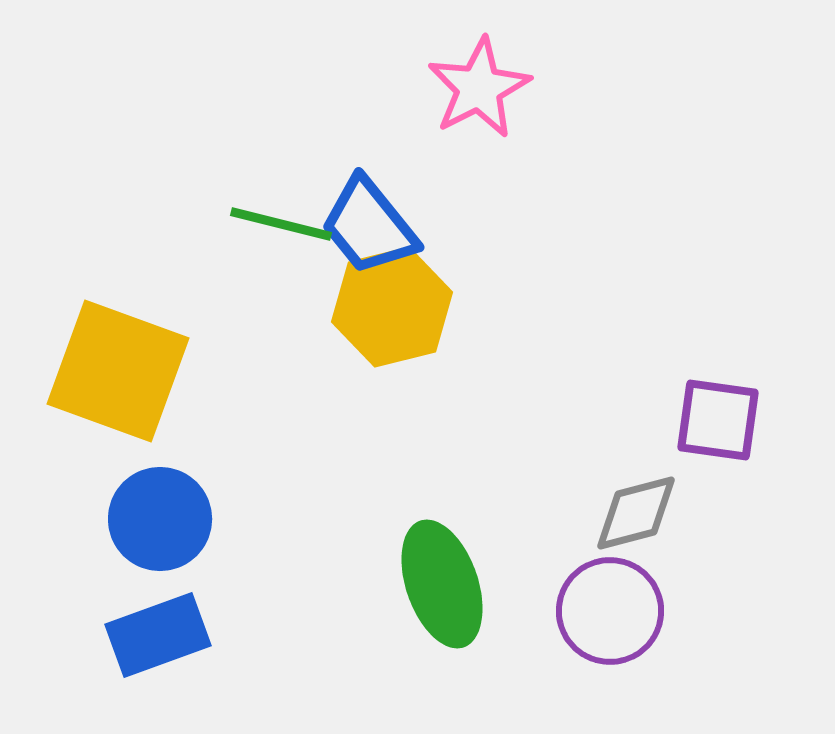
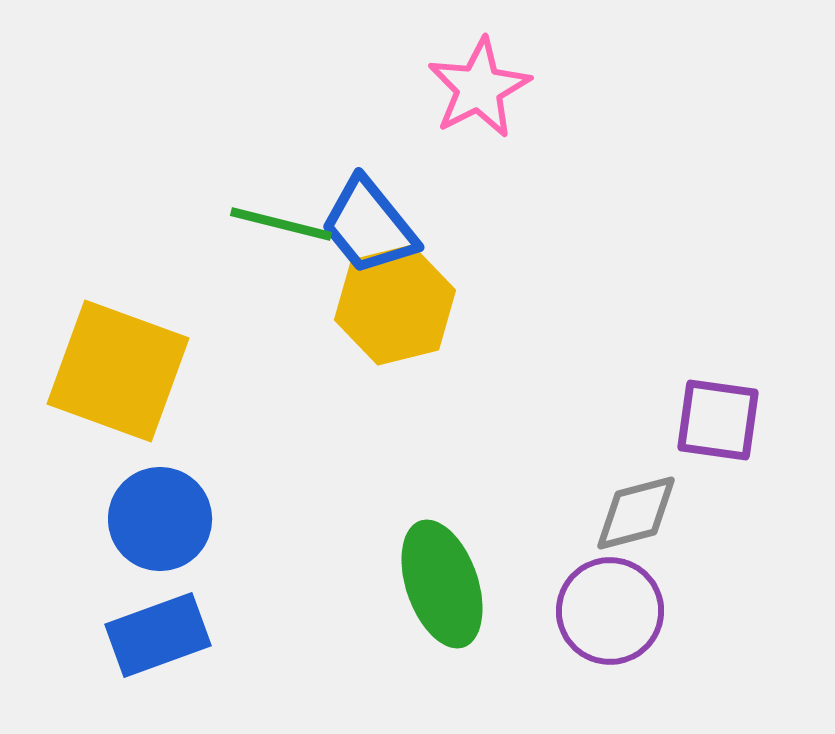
yellow hexagon: moved 3 px right, 2 px up
